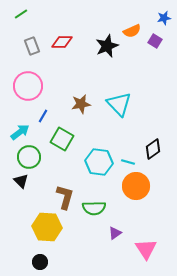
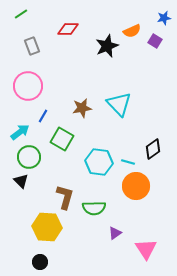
red diamond: moved 6 px right, 13 px up
brown star: moved 1 px right, 4 px down
